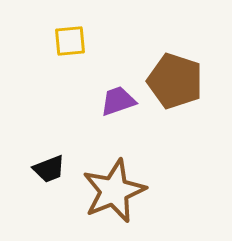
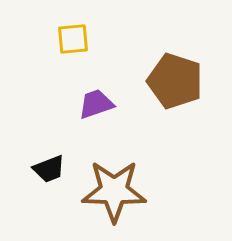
yellow square: moved 3 px right, 2 px up
purple trapezoid: moved 22 px left, 3 px down
brown star: rotated 24 degrees clockwise
